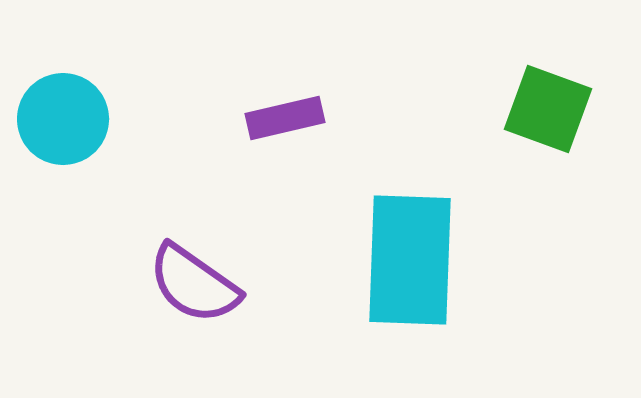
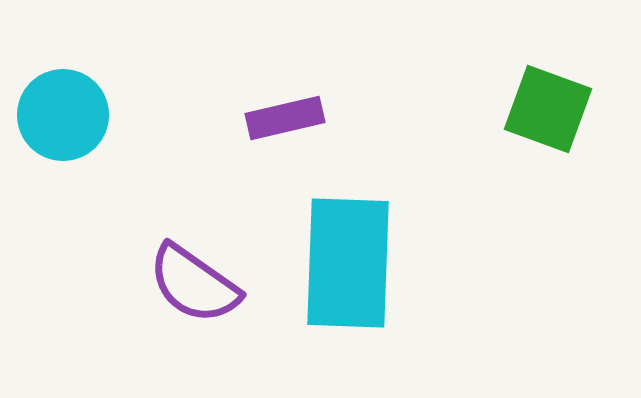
cyan circle: moved 4 px up
cyan rectangle: moved 62 px left, 3 px down
